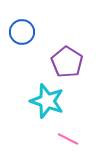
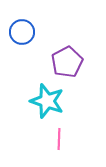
purple pentagon: rotated 12 degrees clockwise
pink line: moved 9 px left; rotated 65 degrees clockwise
